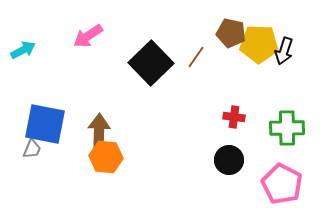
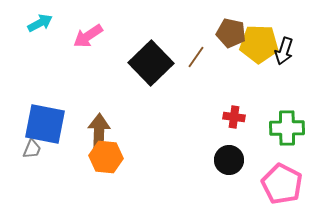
cyan arrow: moved 17 px right, 27 px up
